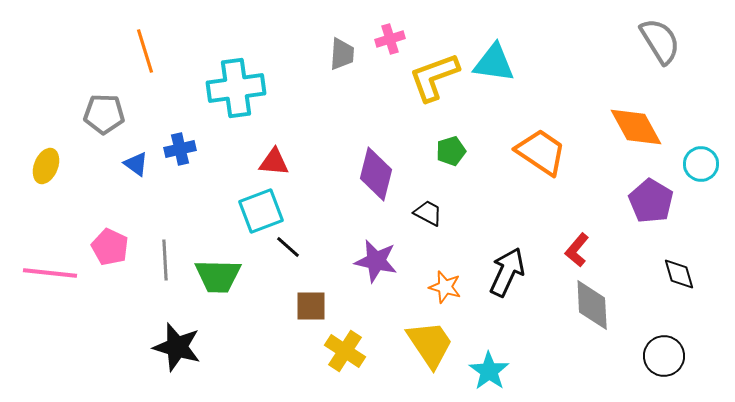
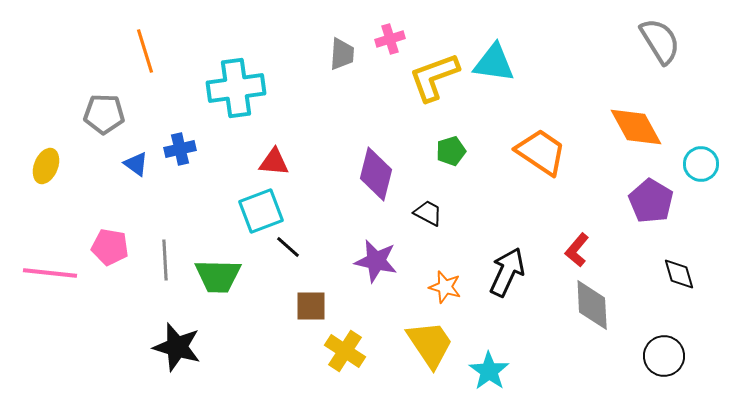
pink pentagon: rotated 15 degrees counterclockwise
